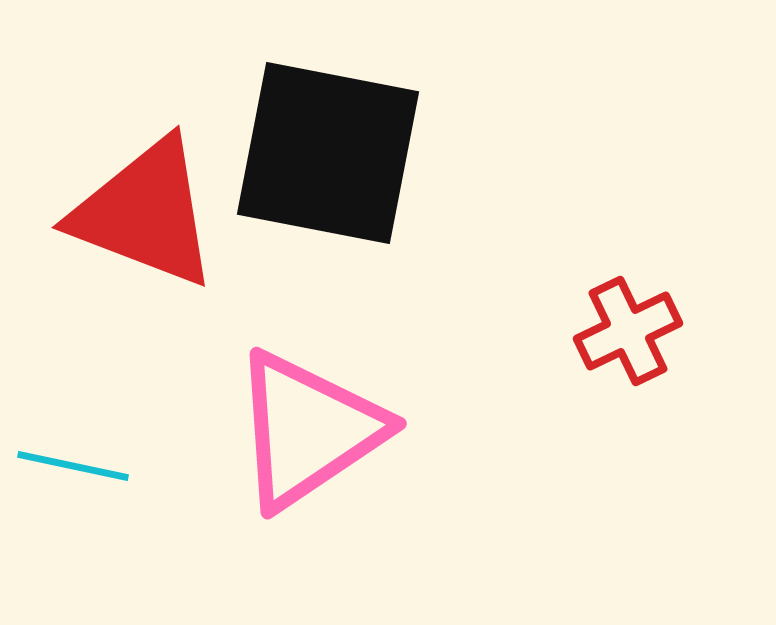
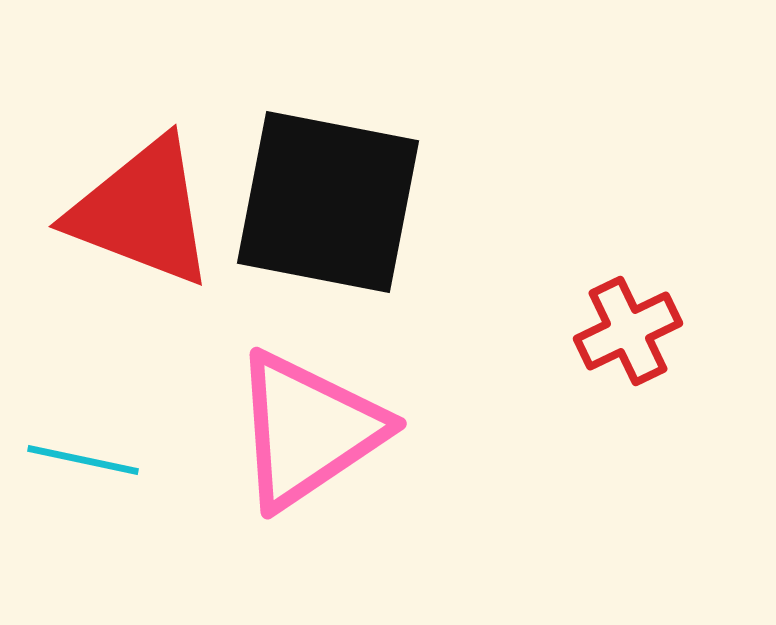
black square: moved 49 px down
red triangle: moved 3 px left, 1 px up
cyan line: moved 10 px right, 6 px up
